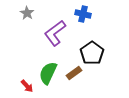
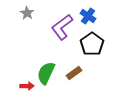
blue cross: moved 5 px right, 2 px down; rotated 21 degrees clockwise
purple L-shape: moved 7 px right, 6 px up
black pentagon: moved 9 px up
green semicircle: moved 2 px left
red arrow: rotated 48 degrees counterclockwise
